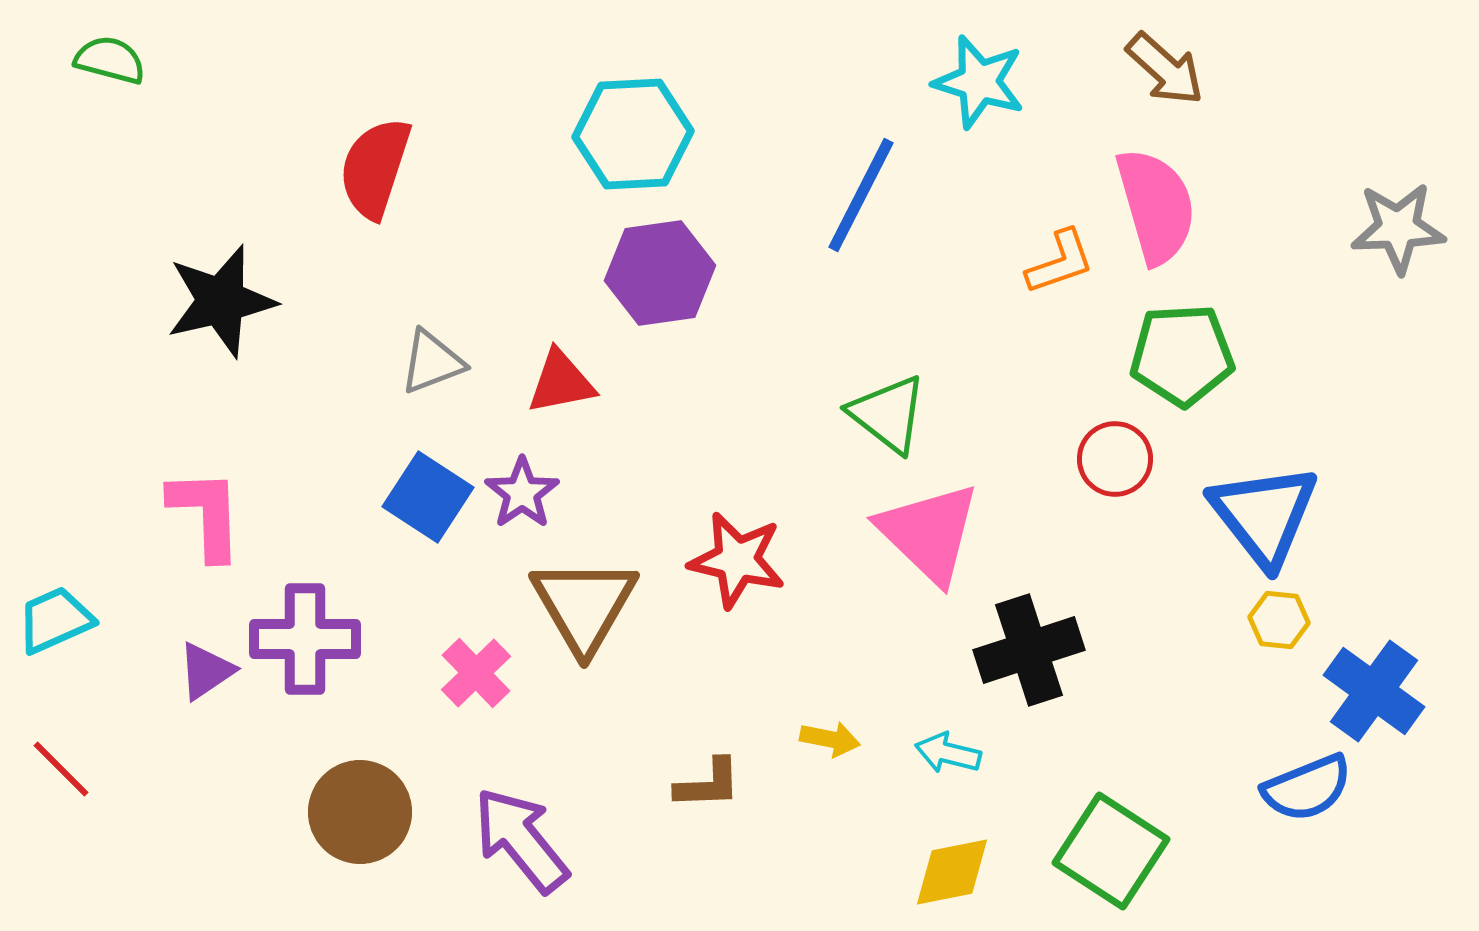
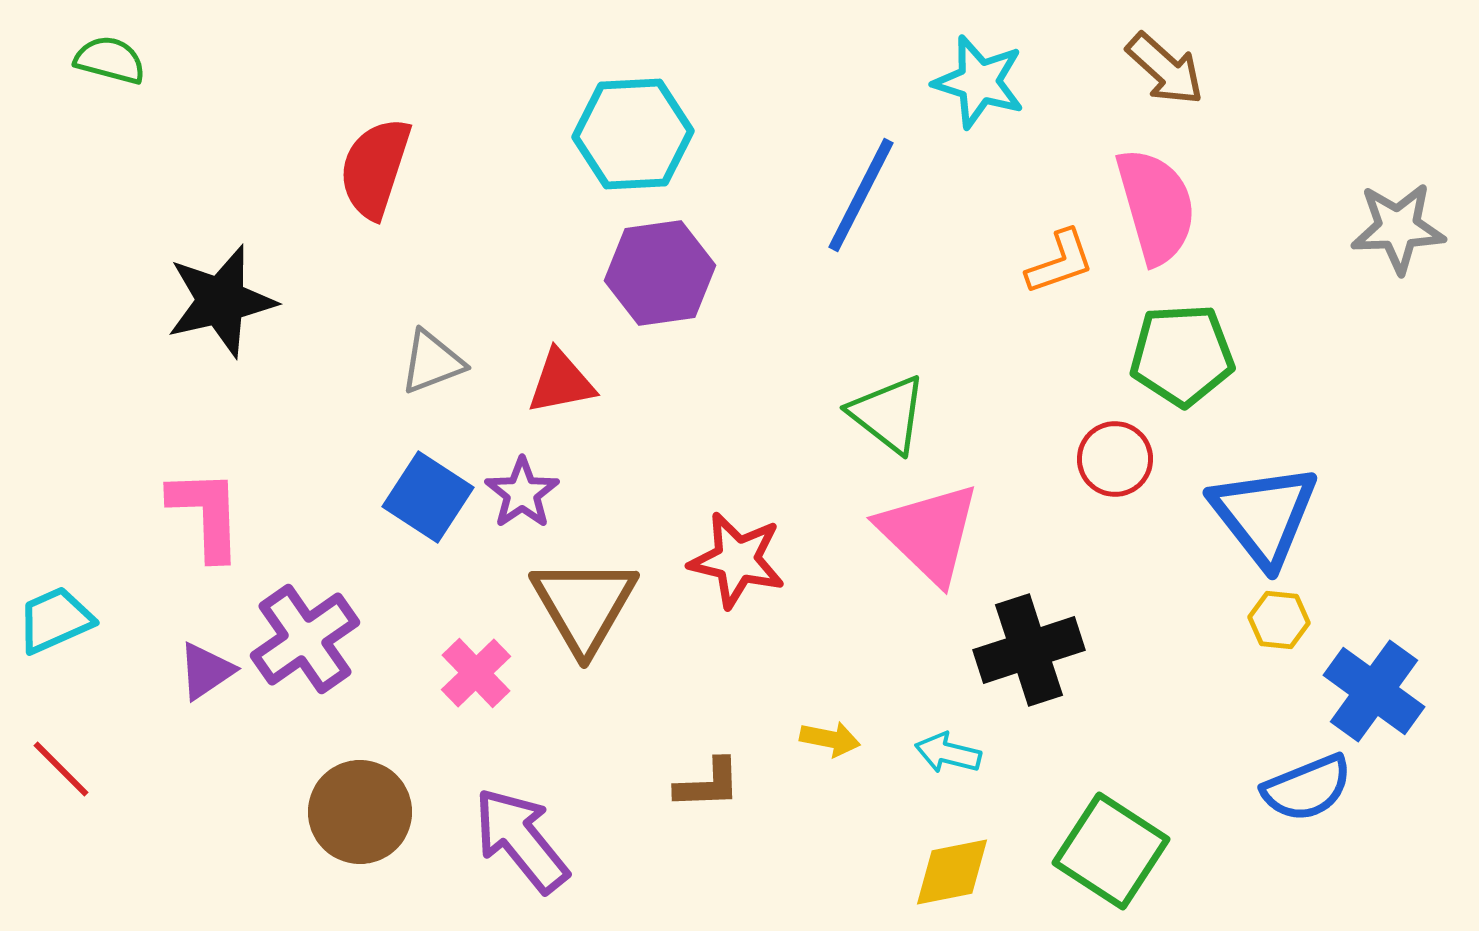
purple cross: rotated 35 degrees counterclockwise
